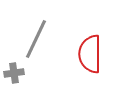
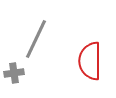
red semicircle: moved 7 px down
